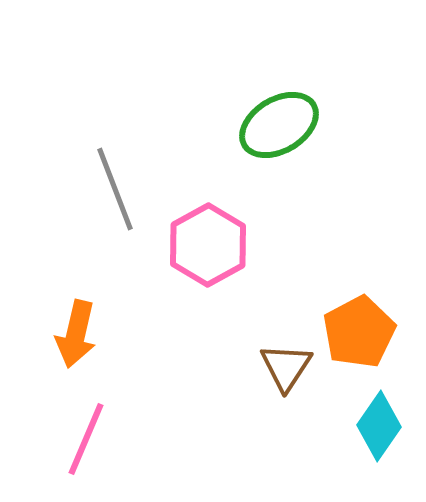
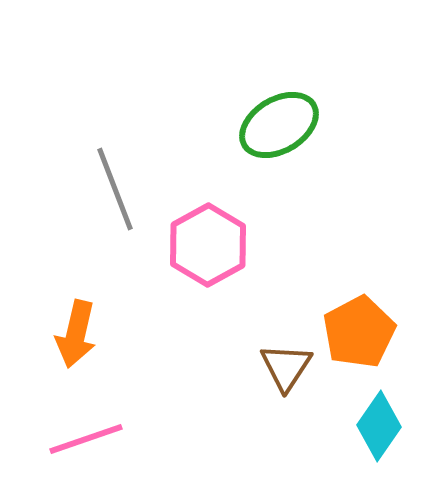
pink line: rotated 48 degrees clockwise
